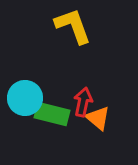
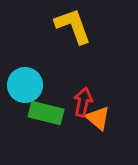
cyan circle: moved 13 px up
green rectangle: moved 6 px left, 1 px up
